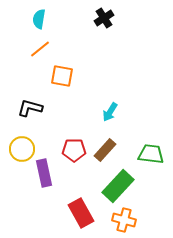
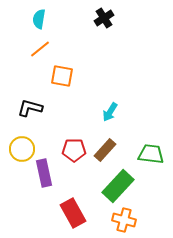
red rectangle: moved 8 px left
